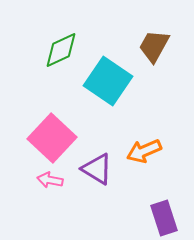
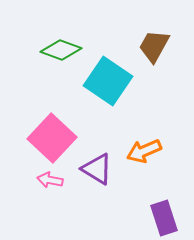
green diamond: rotated 45 degrees clockwise
